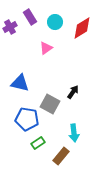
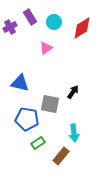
cyan circle: moved 1 px left
gray square: rotated 18 degrees counterclockwise
